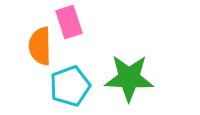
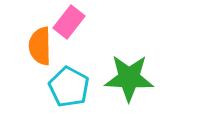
pink rectangle: rotated 56 degrees clockwise
cyan pentagon: moved 1 px left, 1 px down; rotated 24 degrees counterclockwise
